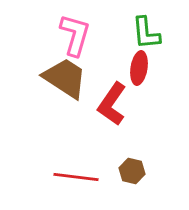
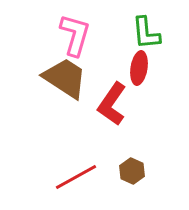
brown hexagon: rotated 10 degrees clockwise
red line: rotated 36 degrees counterclockwise
